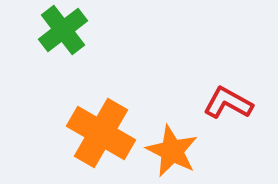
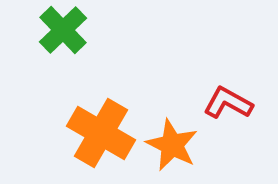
green cross: rotated 6 degrees counterclockwise
orange star: moved 6 px up
